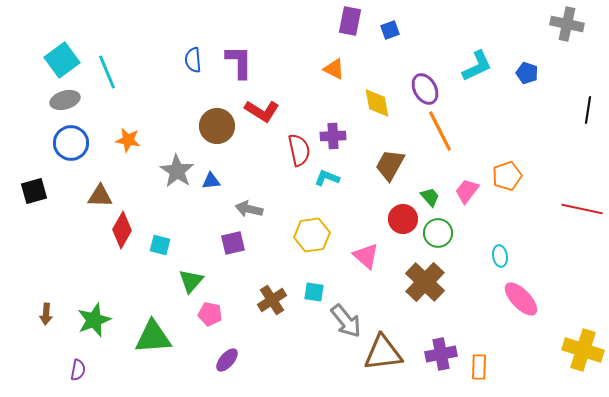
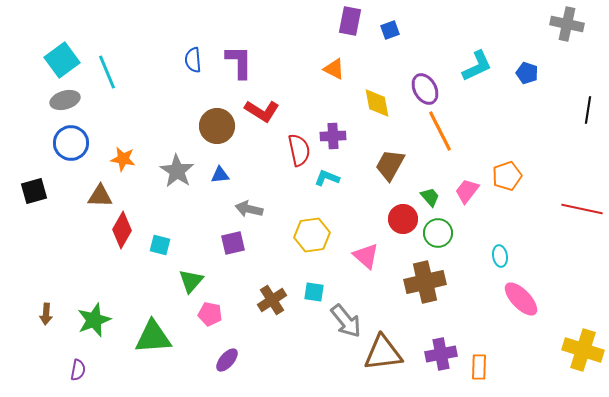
orange star at (128, 140): moved 5 px left, 19 px down
blue triangle at (211, 181): moved 9 px right, 6 px up
brown cross at (425, 282): rotated 33 degrees clockwise
